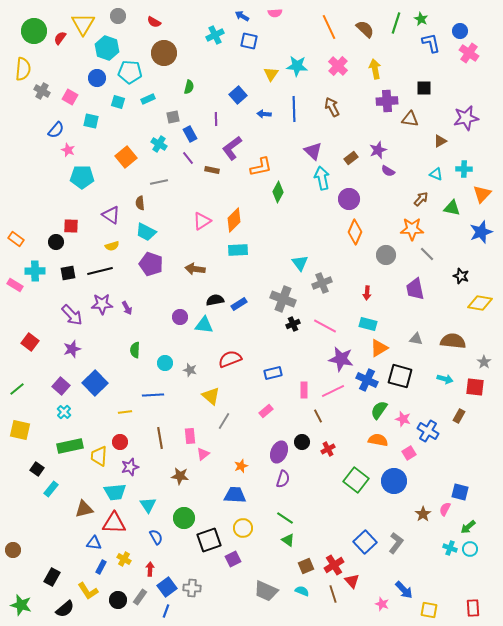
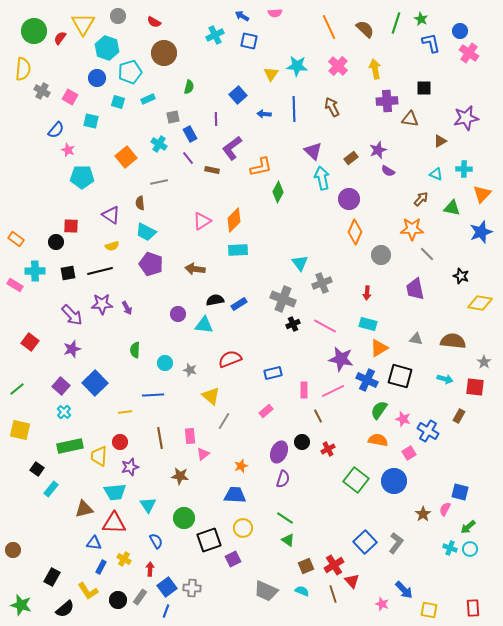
cyan pentagon at (130, 72): rotated 20 degrees counterclockwise
gray circle at (386, 255): moved 5 px left
purple circle at (180, 317): moved 2 px left, 3 px up
blue semicircle at (156, 537): moved 4 px down
